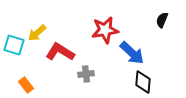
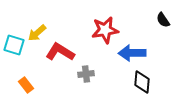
black semicircle: moved 1 px right; rotated 56 degrees counterclockwise
blue arrow: rotated 136 degrees clockwise
black diamond: moved 1 px left
